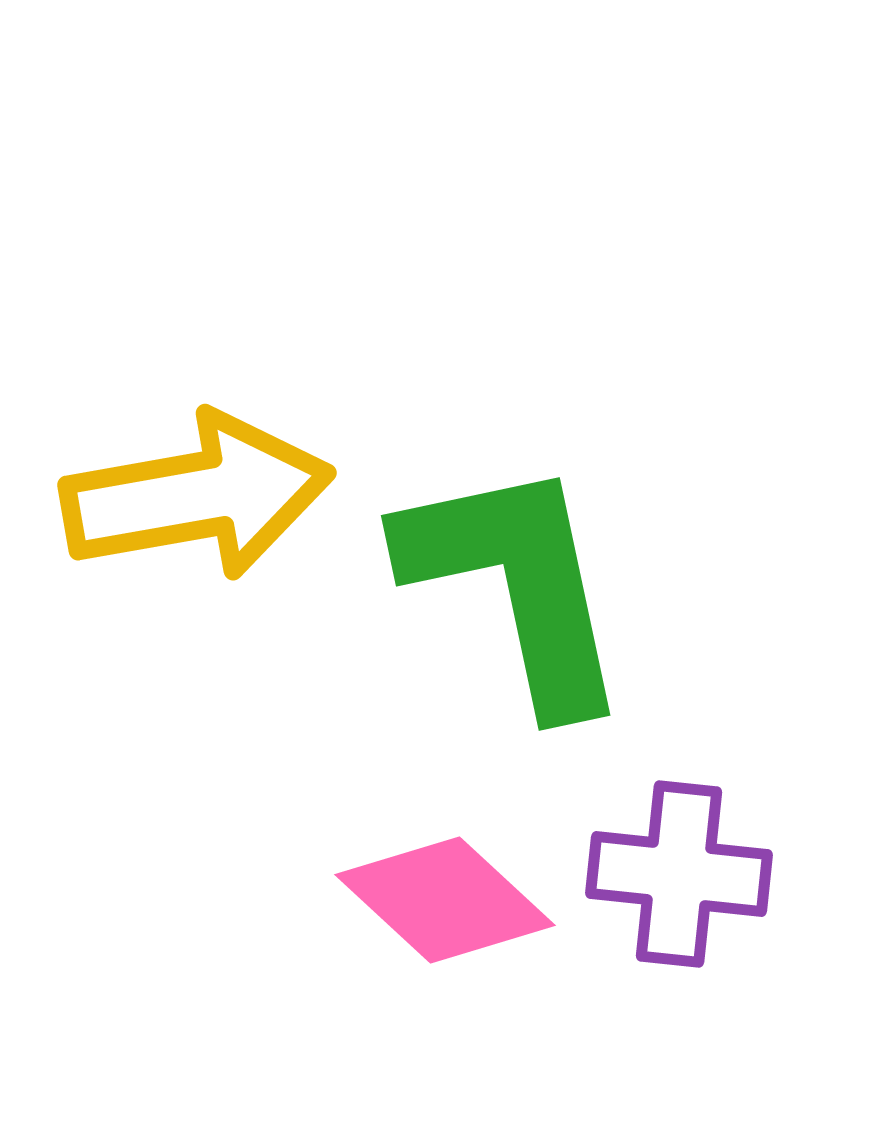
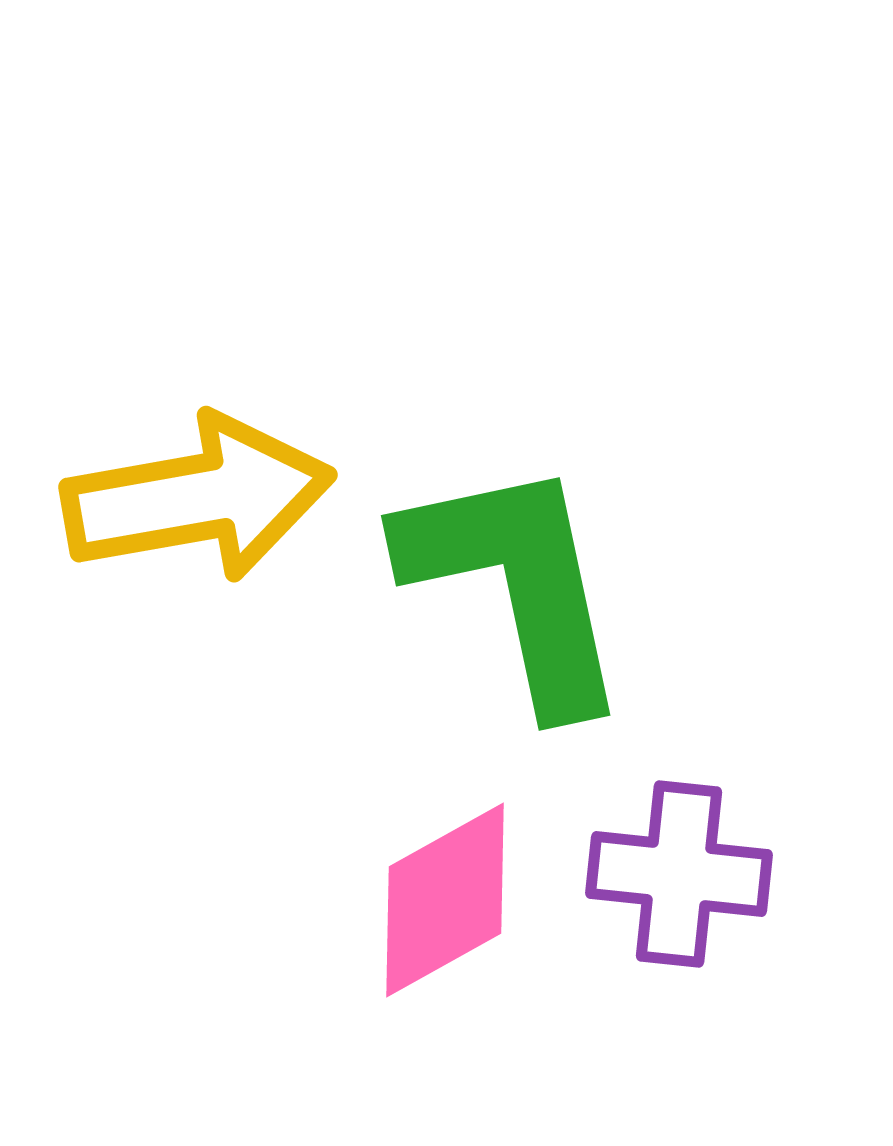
yellow arrow: moved 1 px right, 2 px down
pink diamond: rotated 72 degrees counterclockwise
